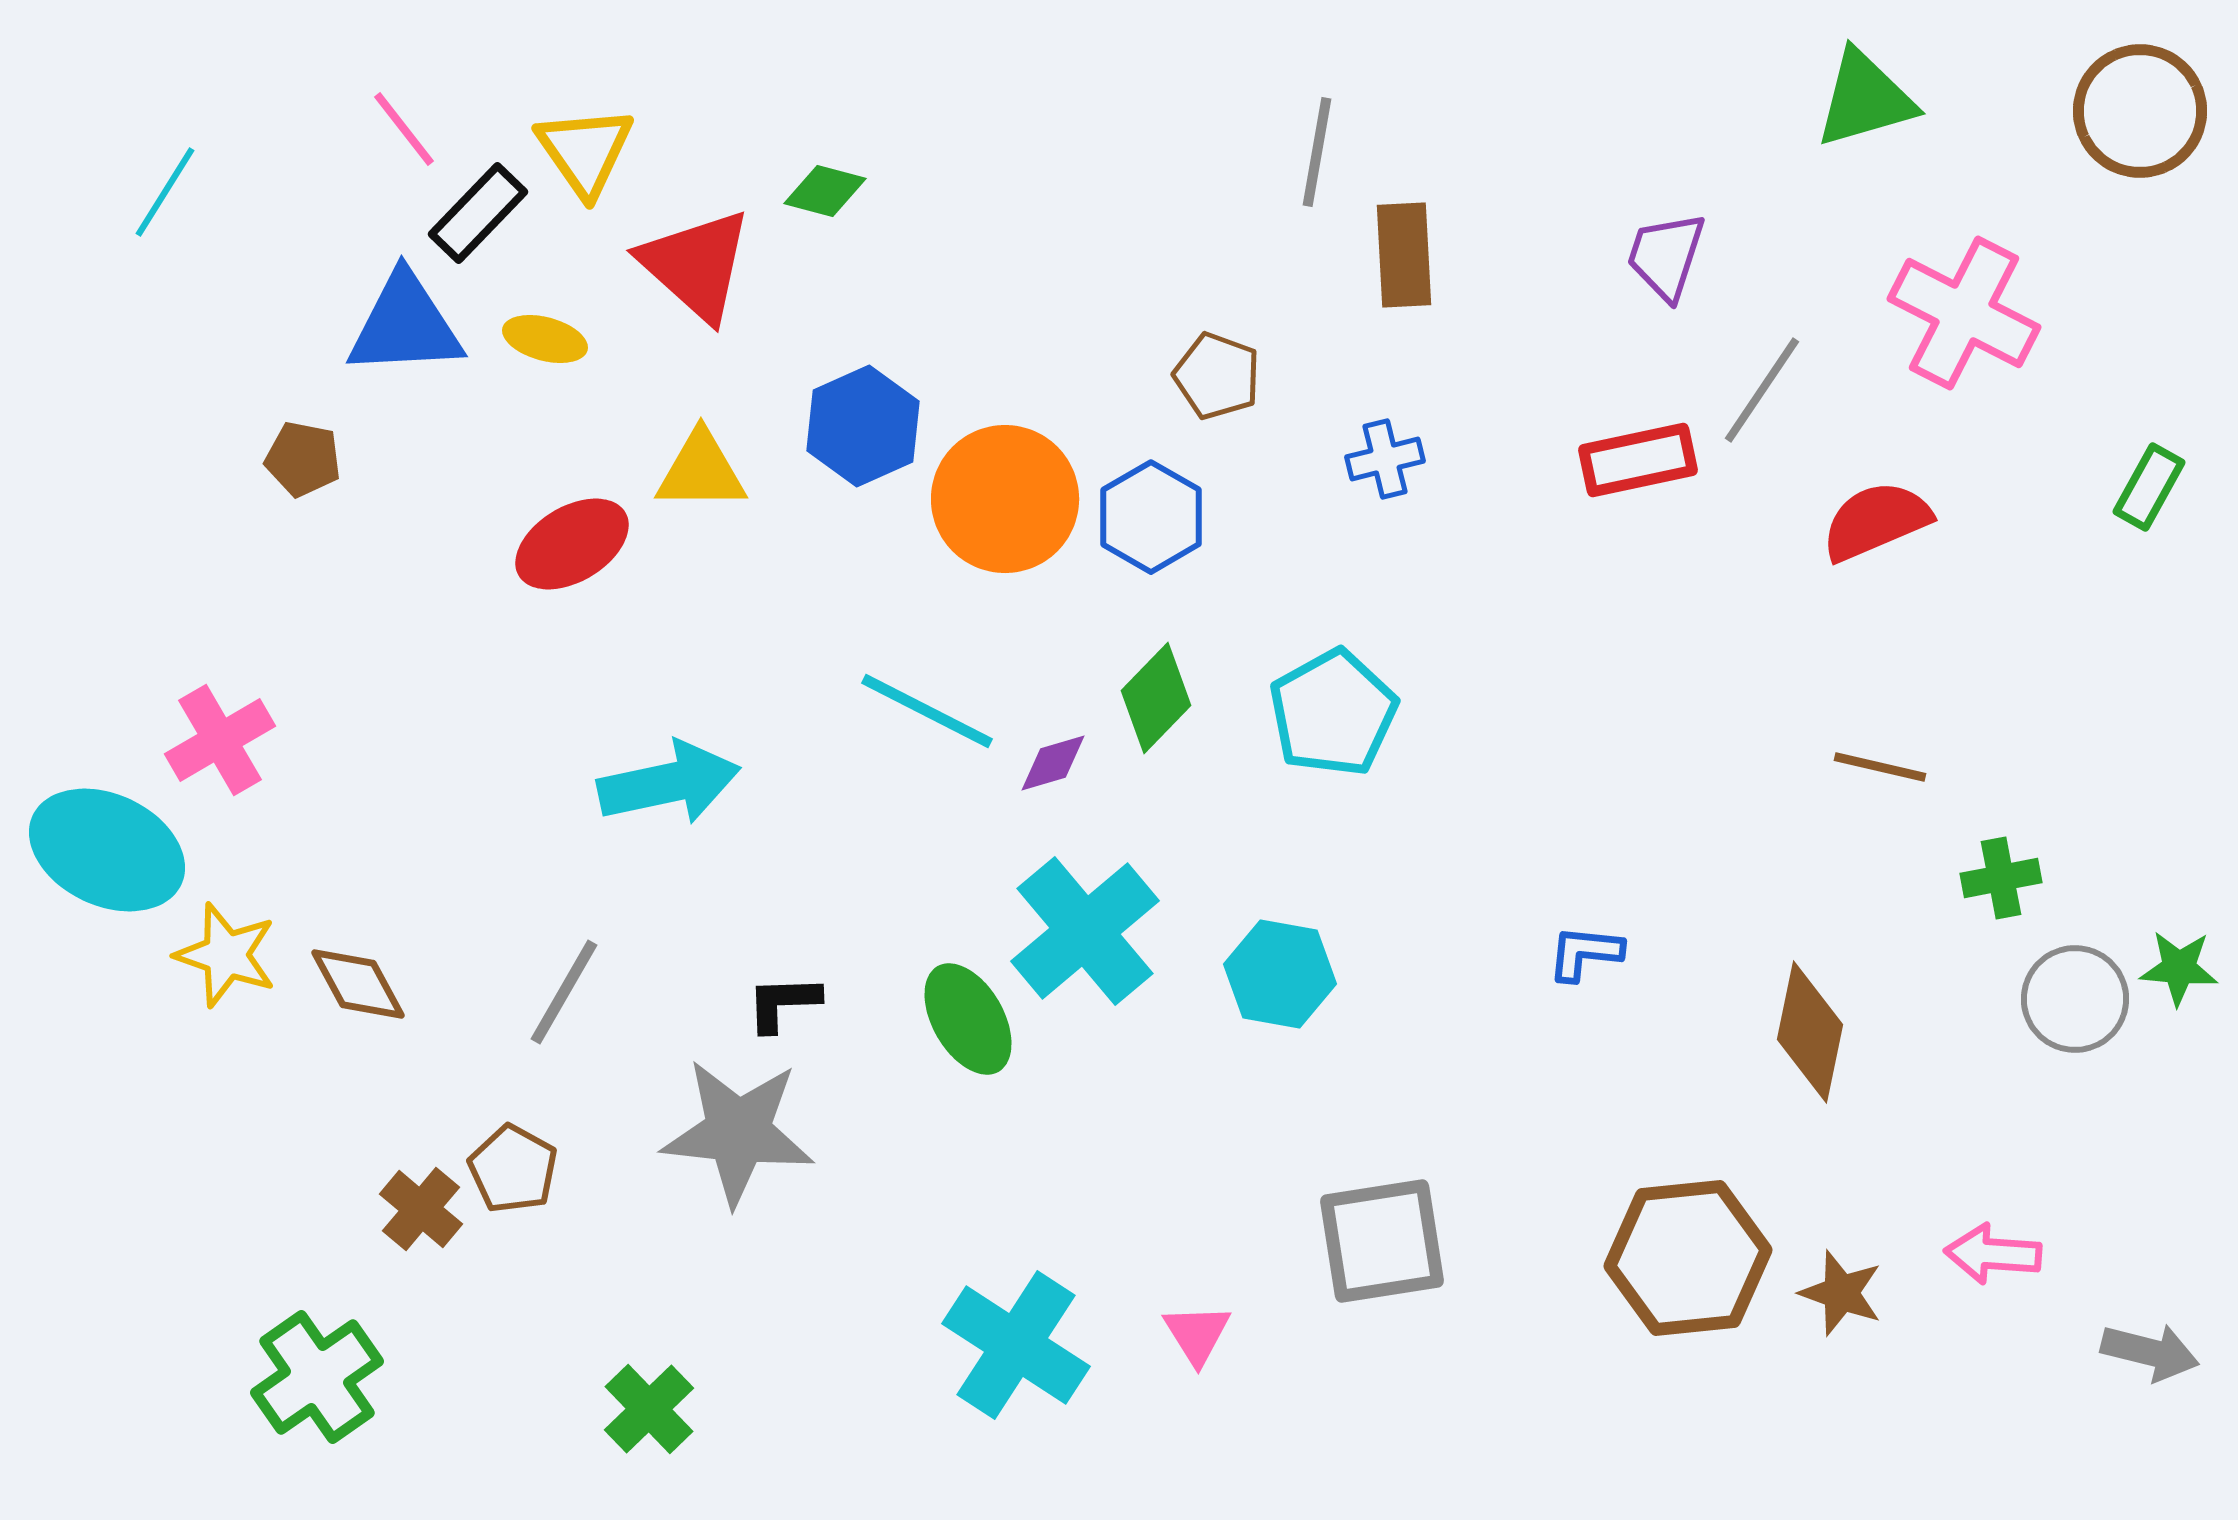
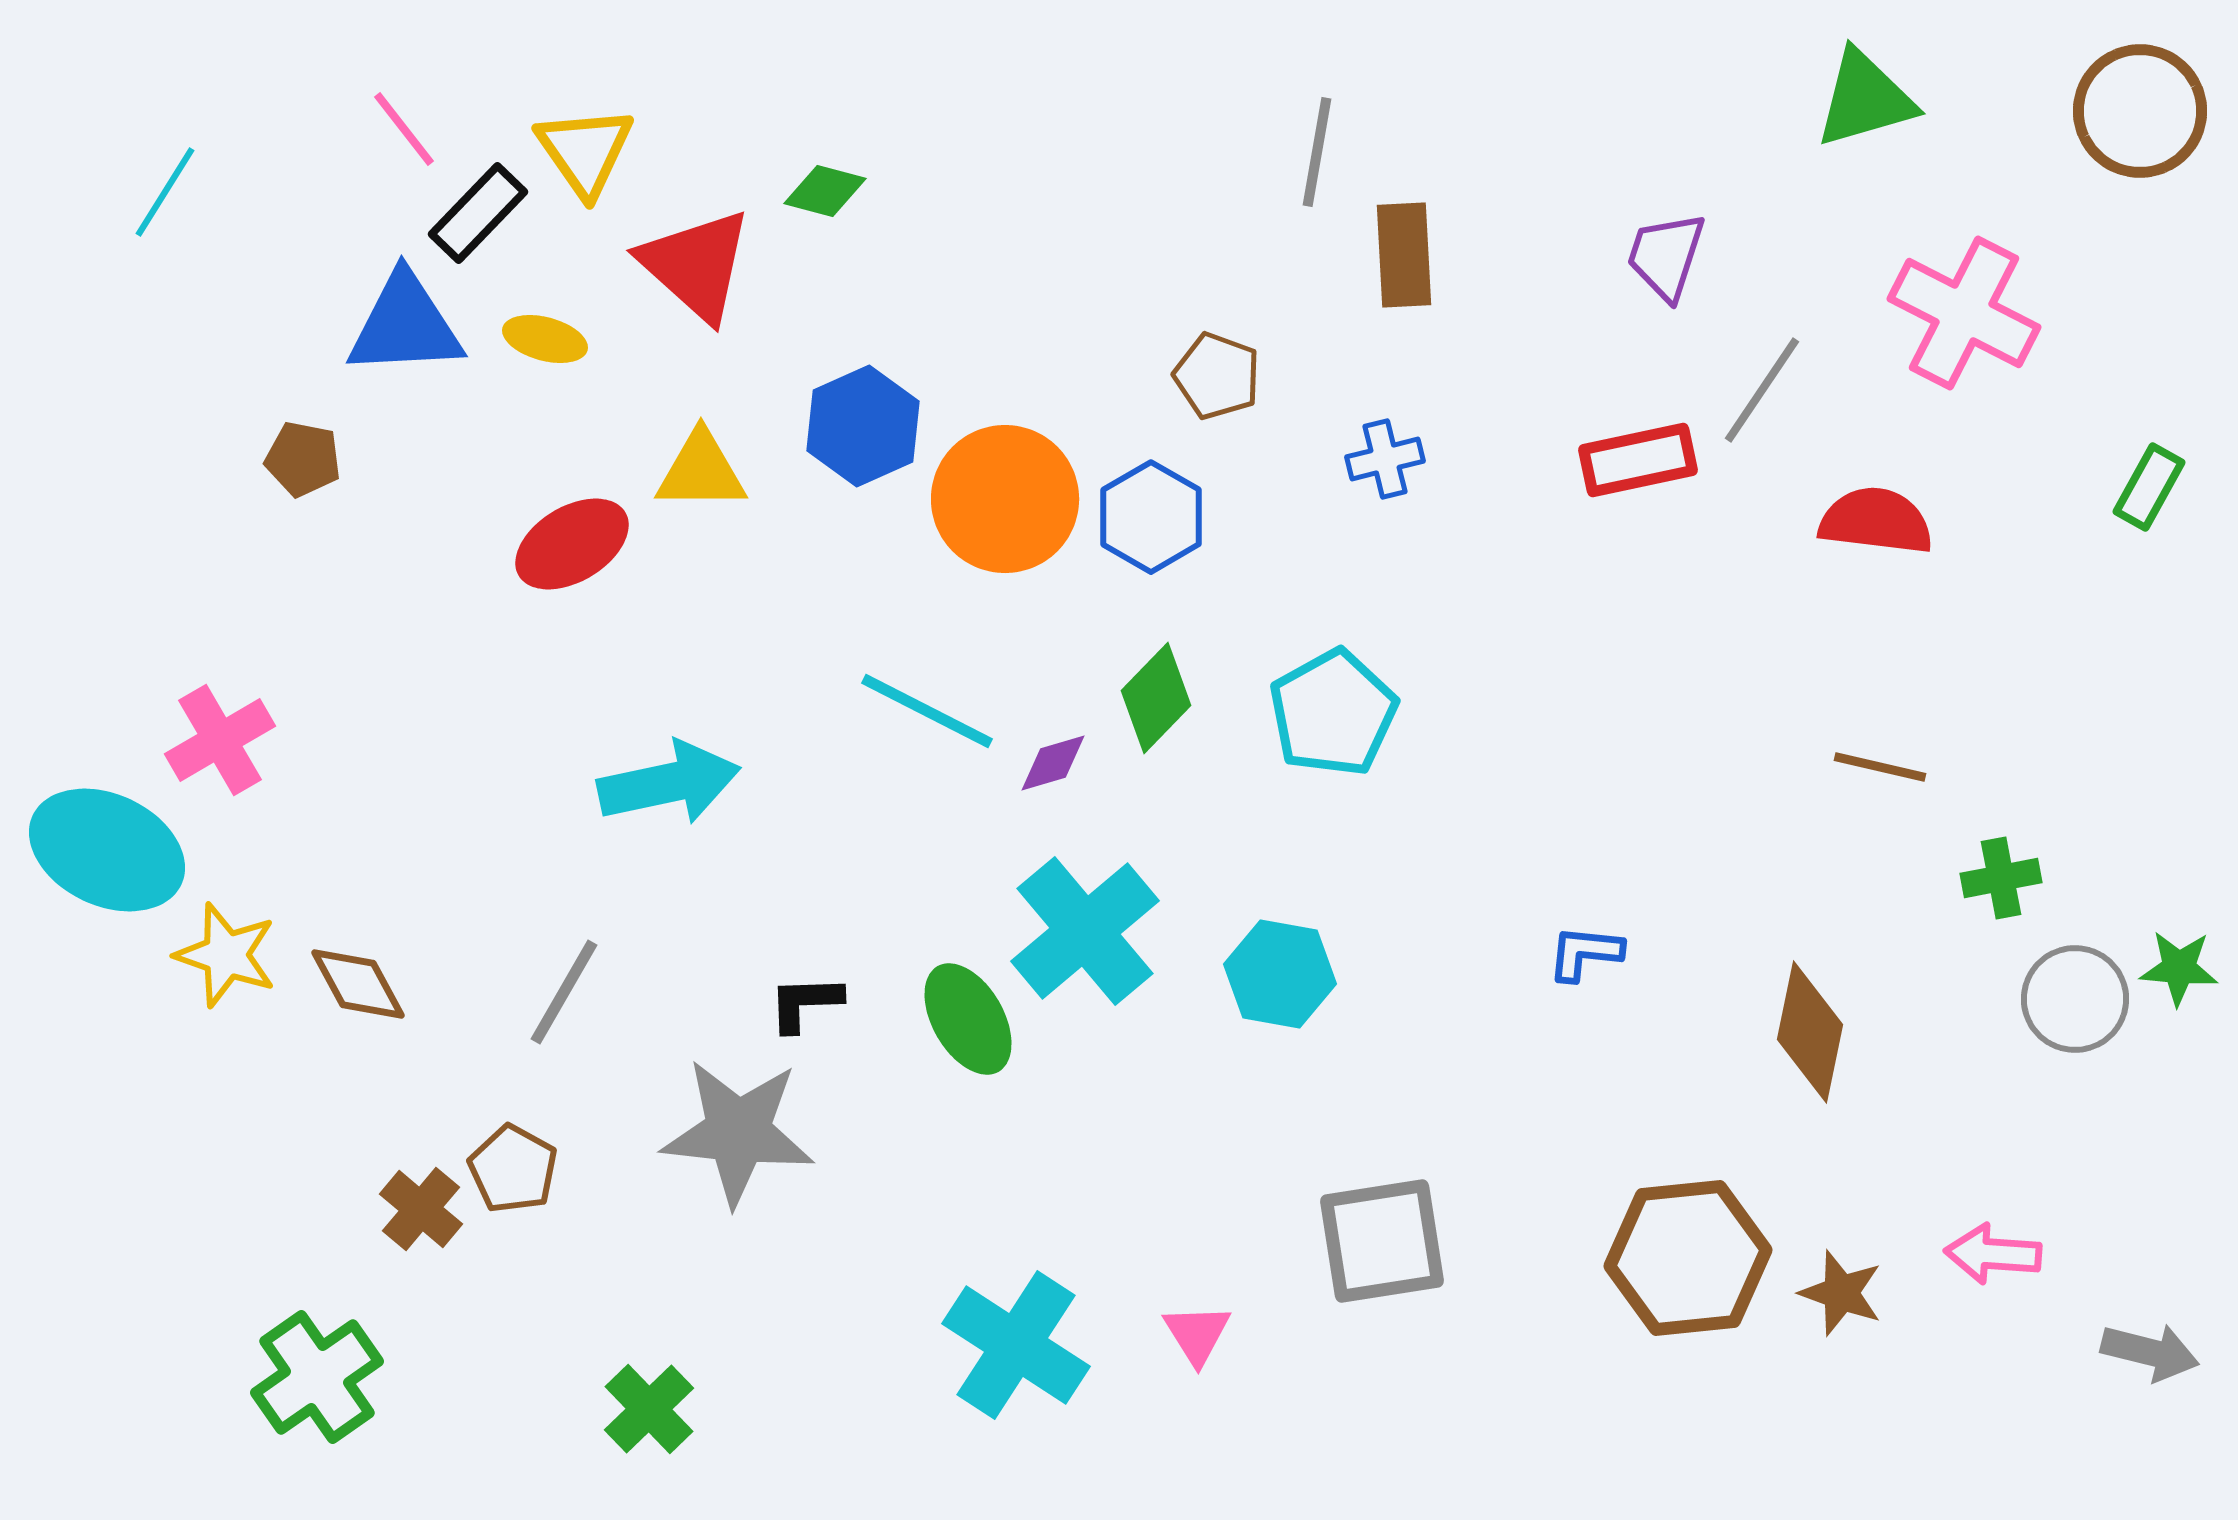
red semicircle at (1876, 521): rotated 30 degrees clockwise
black L-shape at (783, 1003): moved 22 px right
